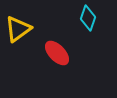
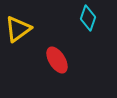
red ellipse: moved 7 px down; rotated 12 degrees clockwise
